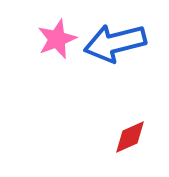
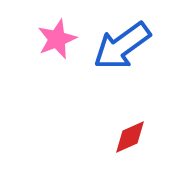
blue arrow: moved 7 px right, 3 px down; rotated 22 degrees counterclockwise
